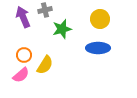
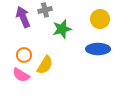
blue ellipse: moved 1 px down
pink semicircle: rotated 72 degrees clockwise
